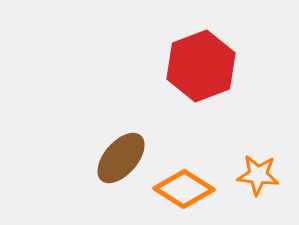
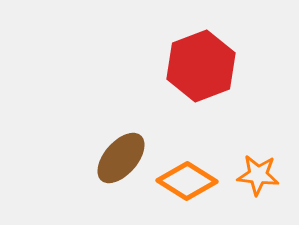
orange diamond: moved 3 px right, 8 px up
